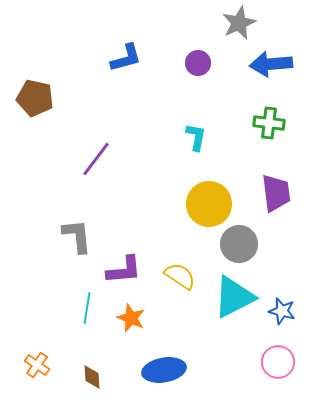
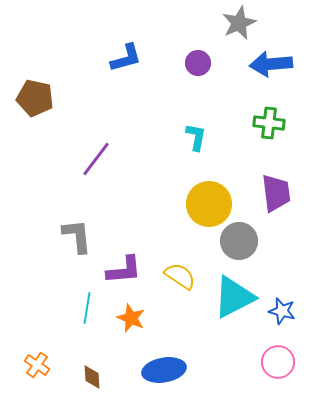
gray circle: moved 3 px up
